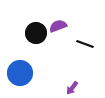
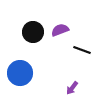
purple semicircle: moved 2 px right, 4 px down
black circle: moved 3 px left, 1 px up
black line: moved 3 px left, 6 px down
